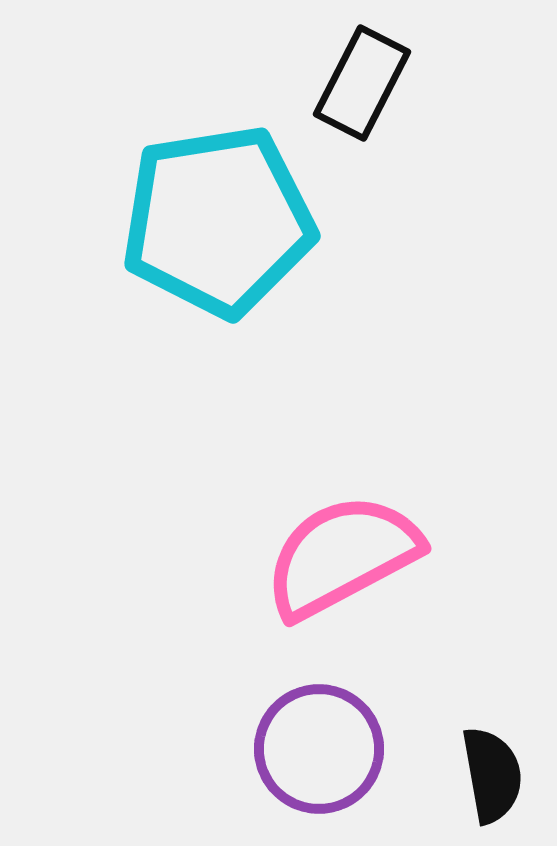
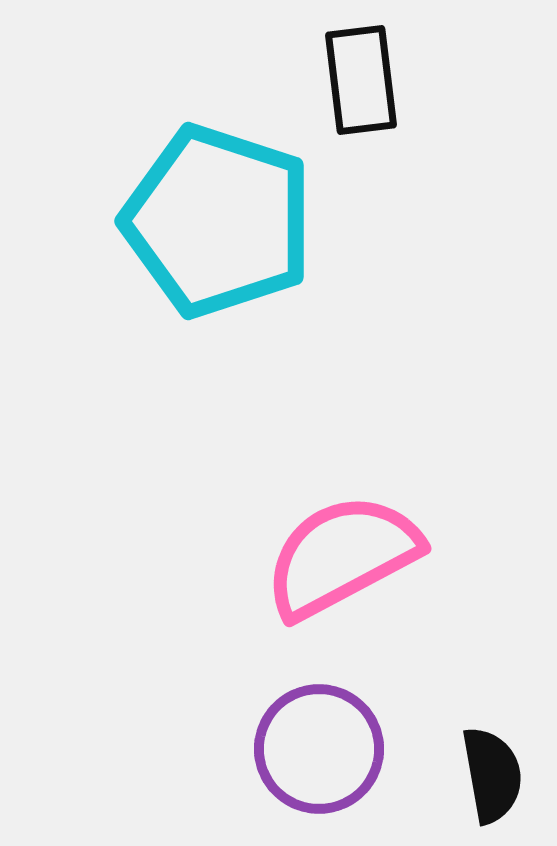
black rectangle: moved 1 px left, 3 px up; rotated 34 degrees counterclockwise
cyan pentagon: rotated 27 degrees clockwise
